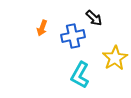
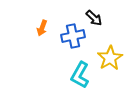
yellow star: moved 5 px left
